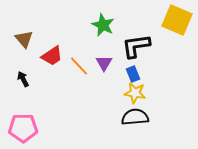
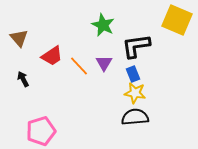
brown triangle: moved 5 px left, 1 px up
pink pentagon: moved 18 px right, 3 px down; rotated 16 degrees counterclockwise
